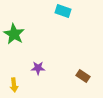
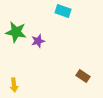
green star: moved 2 px right, 2 px up; rotated 20 degrees counterclockwise
purple star: moved 27 px up; rotated 16 degrees counterclockwise
